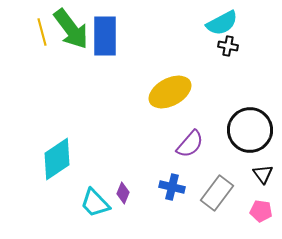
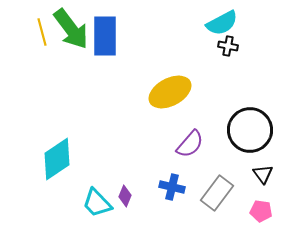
purple diamond: moved 2 px right, 3 px down
cyan trapezoid: moved 2 px right
